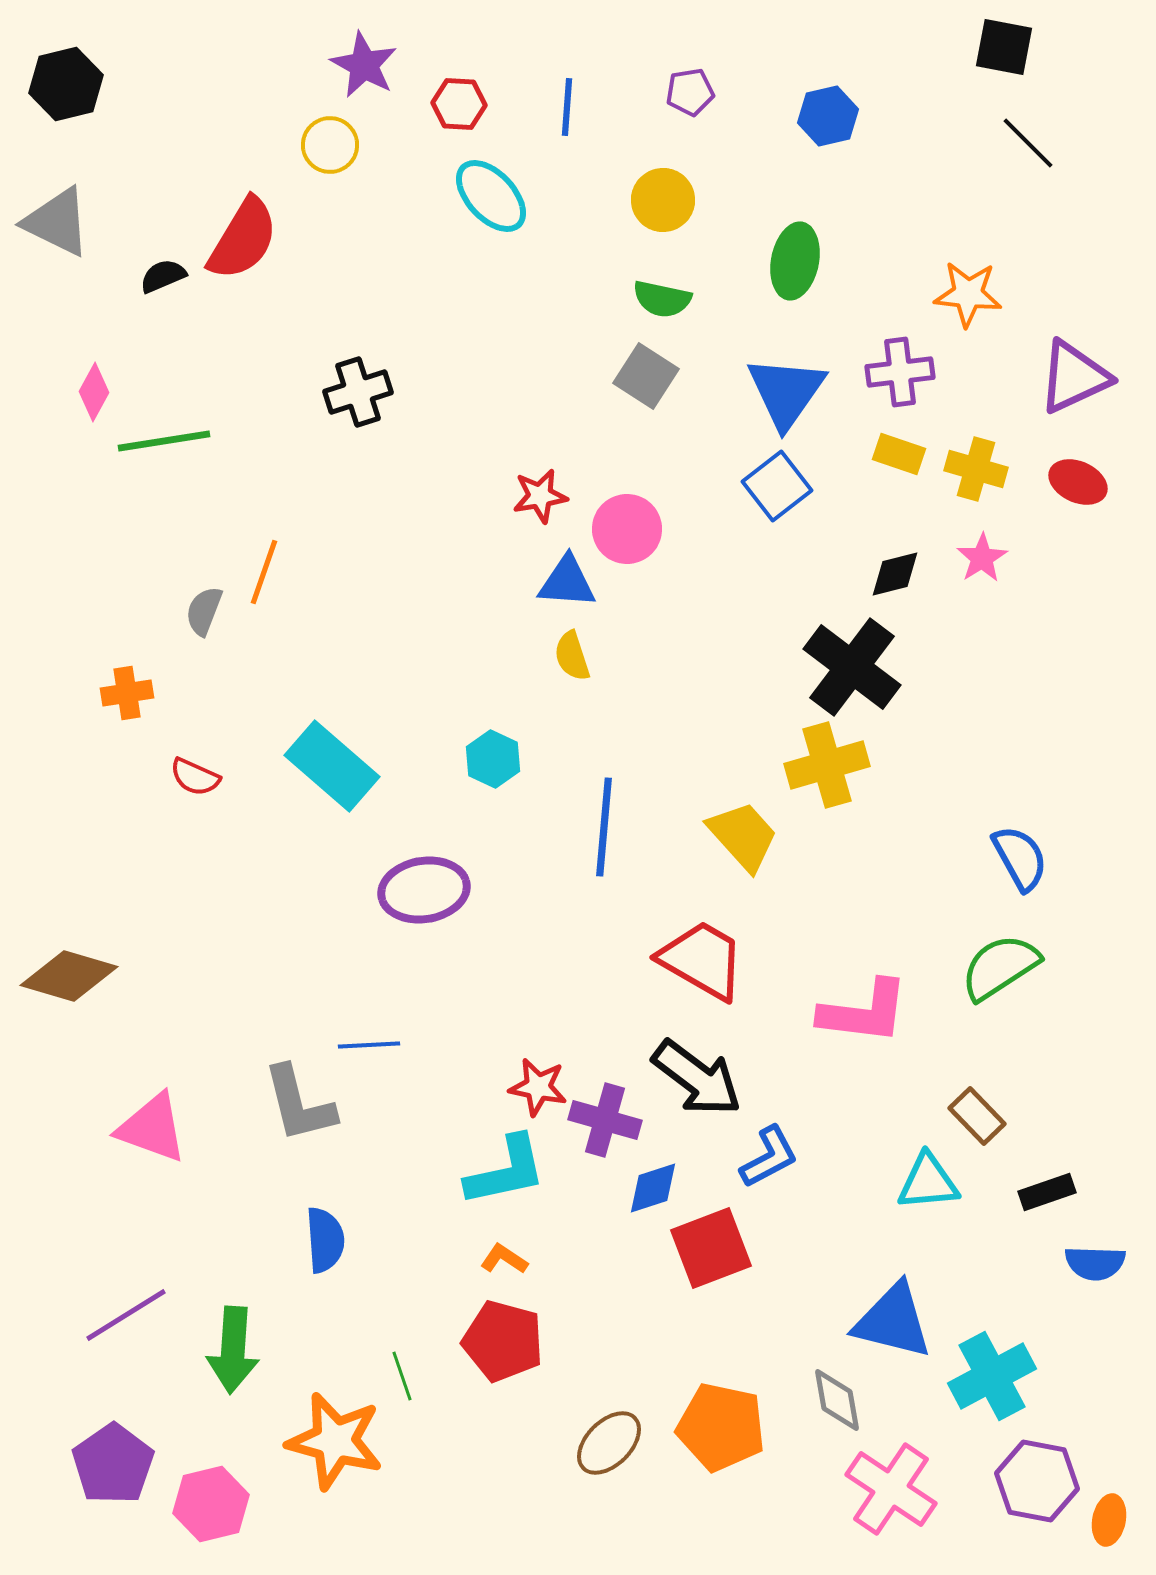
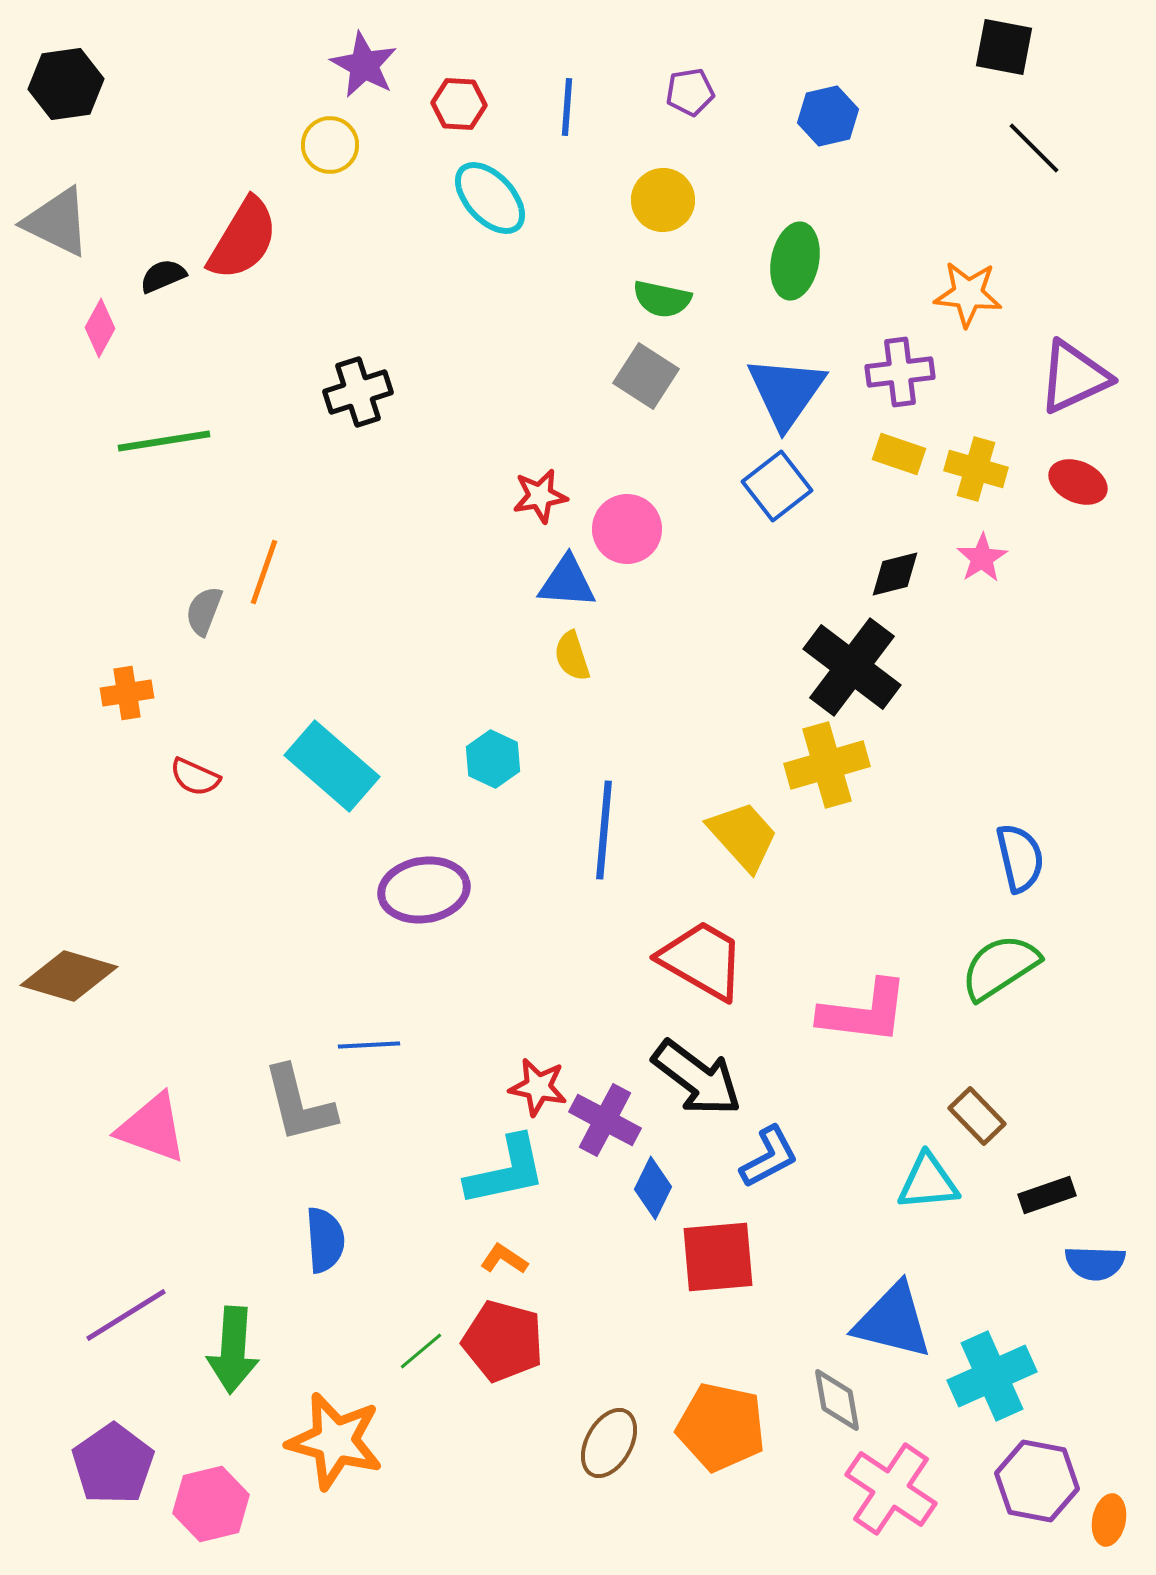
black hexagon at (66, 84): rotated 6 degrees clockwise
black line at (1028, 143): moved 6 px right, 5 px down
cyan ellipse at (491, 196): moved 1 px left, 2 px down
pink diamond at (94, 392): moved 6 px right, 64 px up
blue line at (604, 827): moved 3 px down
blue semicircle at (1020, 858): rotated 16 degrees clockwise
purple cross at (605, 1120): rotated 12 degrees clockwise
blue diamond at (653, 1188): rotated 46 degrees counterclockwise
black rectangle at (1047, 1192): moved 3 px down
red square at (711, 1248): moved 7 px right, 9 px down; rotated 16 degrees clockwise
green line at (402, 1376): moved 19 px right, 25 px up; rotated 69 degrees clockwise
cyan cross at (992, 1376): rotated 4 degrees clockwise
brown ellipse at (609, 1443): rotated 16 degrees counterclockwise
